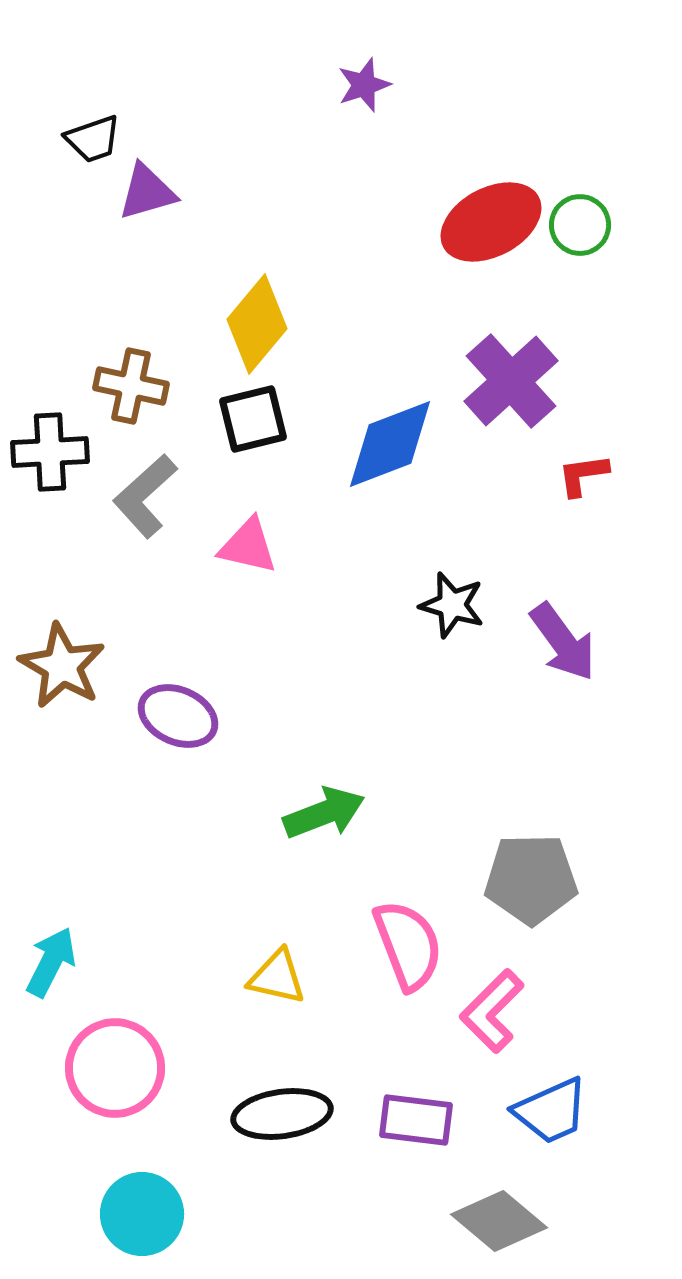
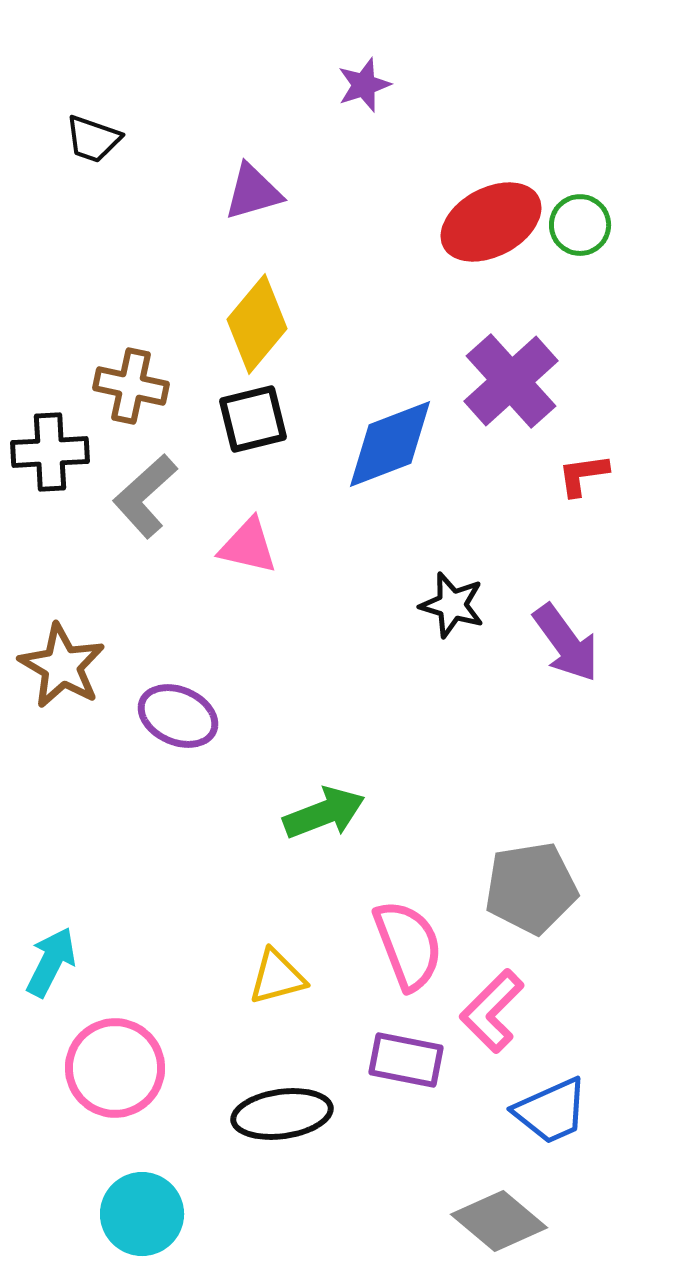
black trapezoid: rotated 38 degrees clockwise
purple triangle: moved 106 px right
purple arrow: moved 3 px right, 1 px down
gray pentagon: moved 9 px down; rotated 8 degrees counterclockwise
yellow triangle: rotated 28 degrees counterclockwise
purple rectangle: moved 10 px left, 60 px up; rotated 4 degrees clockwise
